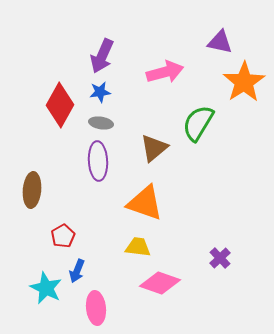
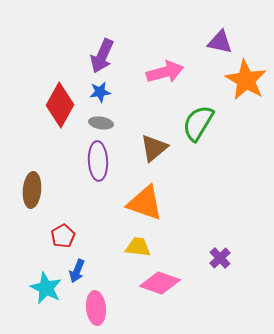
orange star: moved 2 px right, 2 px up; rotated 9 degrees counterclockwise
